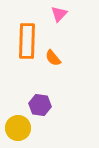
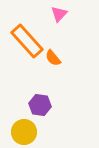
orange rectangle: rotated 44 degrees counterclockwise
yellow circle: moved 6 px right, 4 px down
